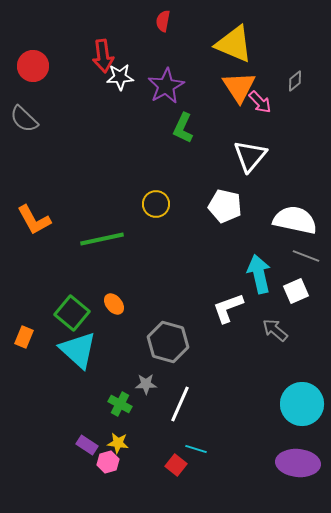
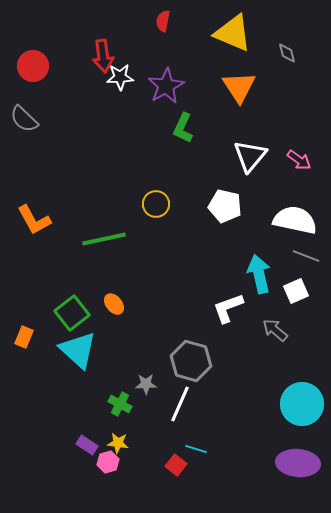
yellow triangle: moved 1 px left, 11 px up
gray diamond: moved 8 px left, 28 px up; rotated 65 degrees counterclockwise
pink arrow: moved 39 px right, 58 px down; rotated 10 degrees counterclockwise
green line: moved 2 px right
green square: rotated 12 degrees clockwise
gray hexagon: moved 23 px right, 19 px down
